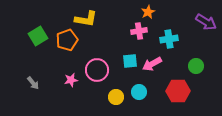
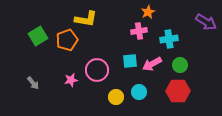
green circle: moved 16 px left, 1 px up
